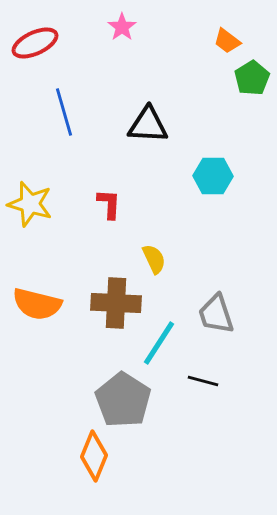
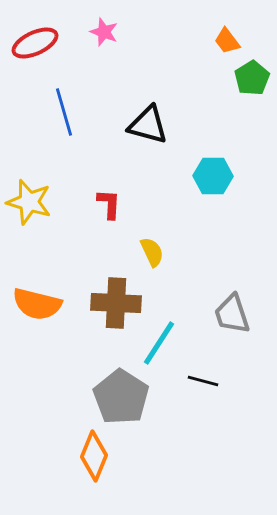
pink star: moved 18 px left, 5 px down; rotated 16 degrees counterclockwise
orange trapezoid: rotated 16 degrees clockwise
black triangle: rotated 12 degrees clockwise
yellow star: moved 1 px left, 2 px up
yellow semicircle: moved 2 px left, 7 px up
gray trapezoid: moved 16 px right
gray pentagon: moved 2 px left, 3 px up
